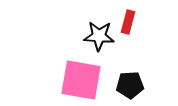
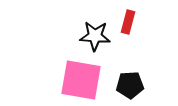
black star: moved 4 px left
